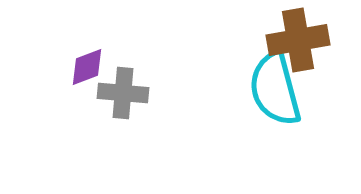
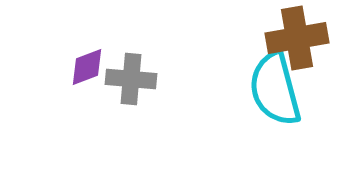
brown cross: moved 1 px left, 2 px up
gray cross: moved 8 px right, 14 px up
